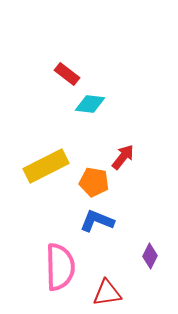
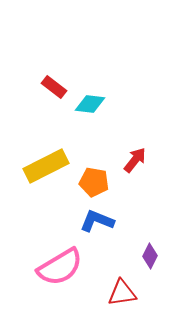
red rectangle: moved 13 px left, 13 px down
red arrow: moved 12 px right, 3 px down
pink semicircle: rotated 60 degrees clockwise
red triangle: moved 15 px right
